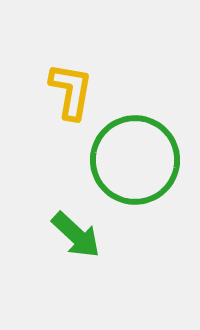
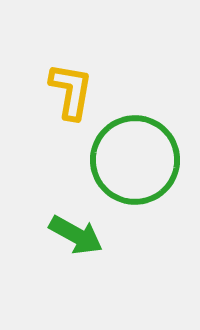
green arrow: rotated 14 degrees counterclockwise
